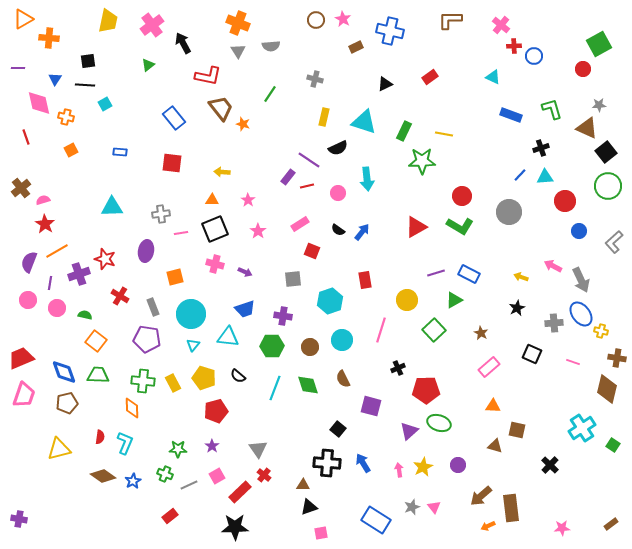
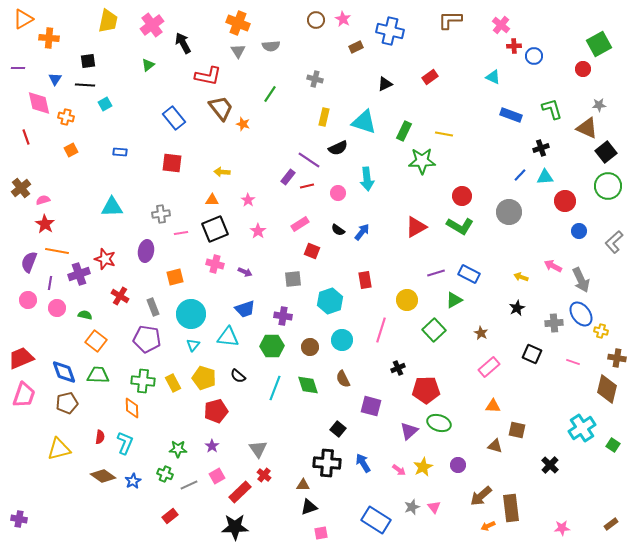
orange line at (57, 251): rotated 40 degrees clockwise
pink arrow at (399, 470): rotated 136 degrees clockwise
